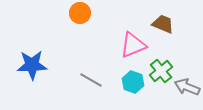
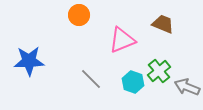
orange circle: moved 1 px left, 2 px down
pink triangle: moved 11 px left, 5 px up
blue star: moved 3 px left, 4 px up
green cross: moved 2 px left
gray line: moved 1 px up; rotated 15 degrees clockwise
